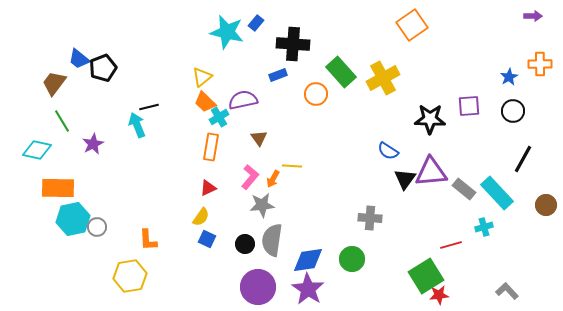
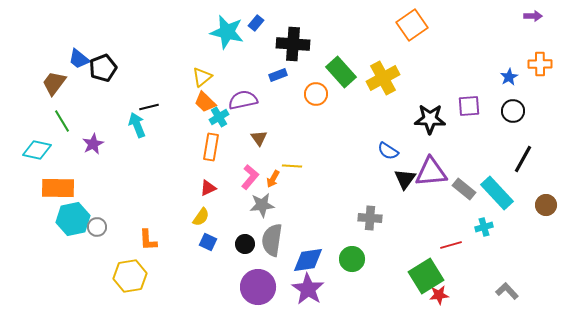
blue square at (207, 239): moved 1 px right, 3 px down
